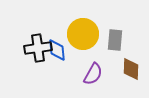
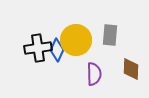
yellow circle: moved 7 px left, 6 px down
gray rectangle: moved 5 px left, 5 px up
blue diamond: rotated 30 degrees clockwise
purple semicircle: moved 1 px right; rotated 30 degrees counterclockwise
